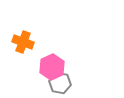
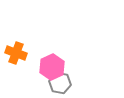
orange cross: moved 7 px left, 11 px down
